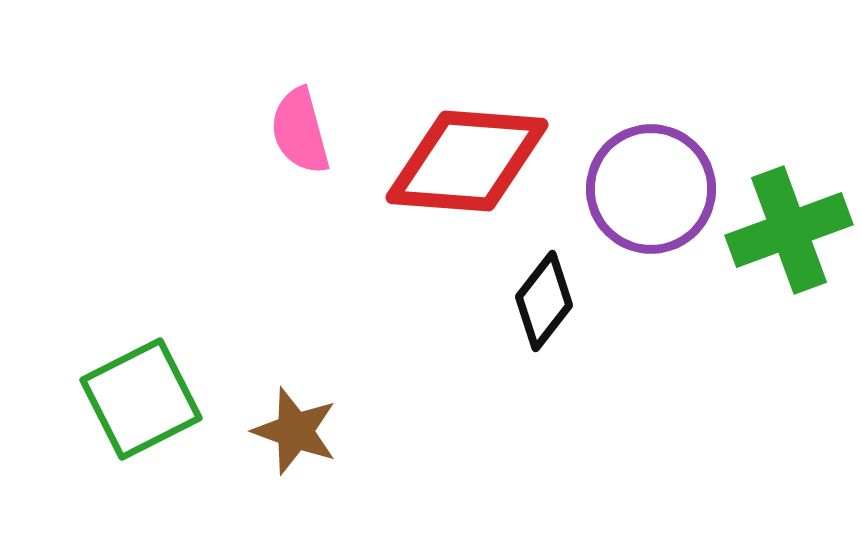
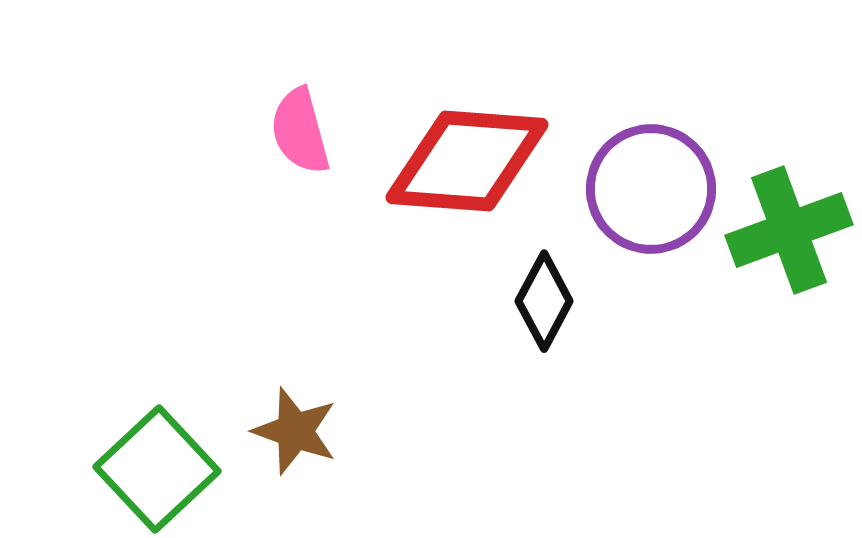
black diamond: rotated 10 degrees counterclockwise
green square: moved 16 px right, 70 px down; rotated 16 degrees counterclockwise
